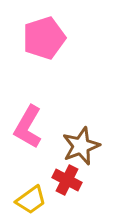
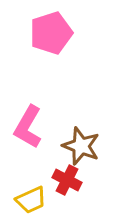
pink pentagon: moved 7 px right, 5 px up
brown star: rotated 30 degrees counterclockwise
yellow trapezoid: rotated 12 degrees clockwise
